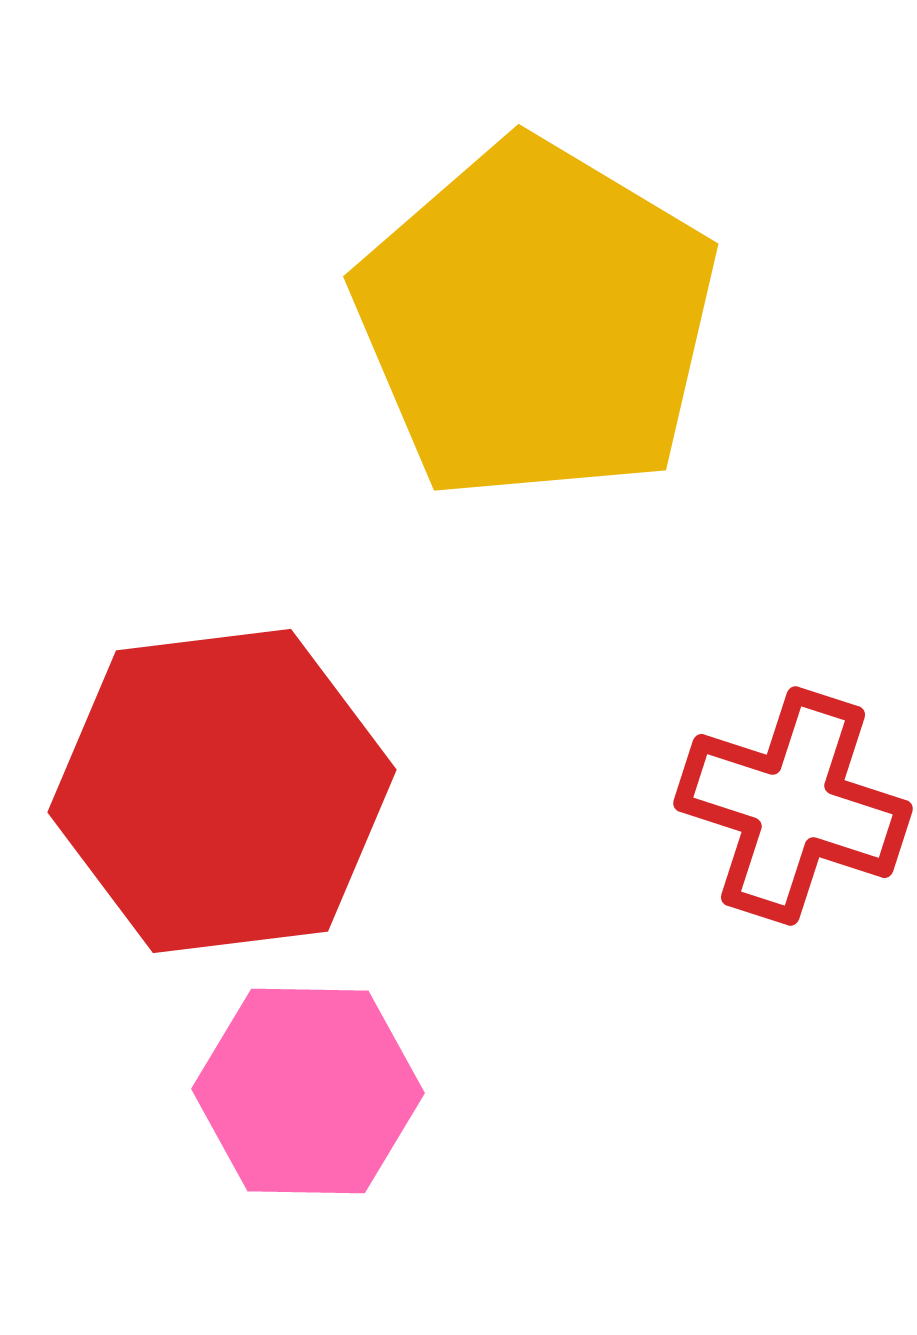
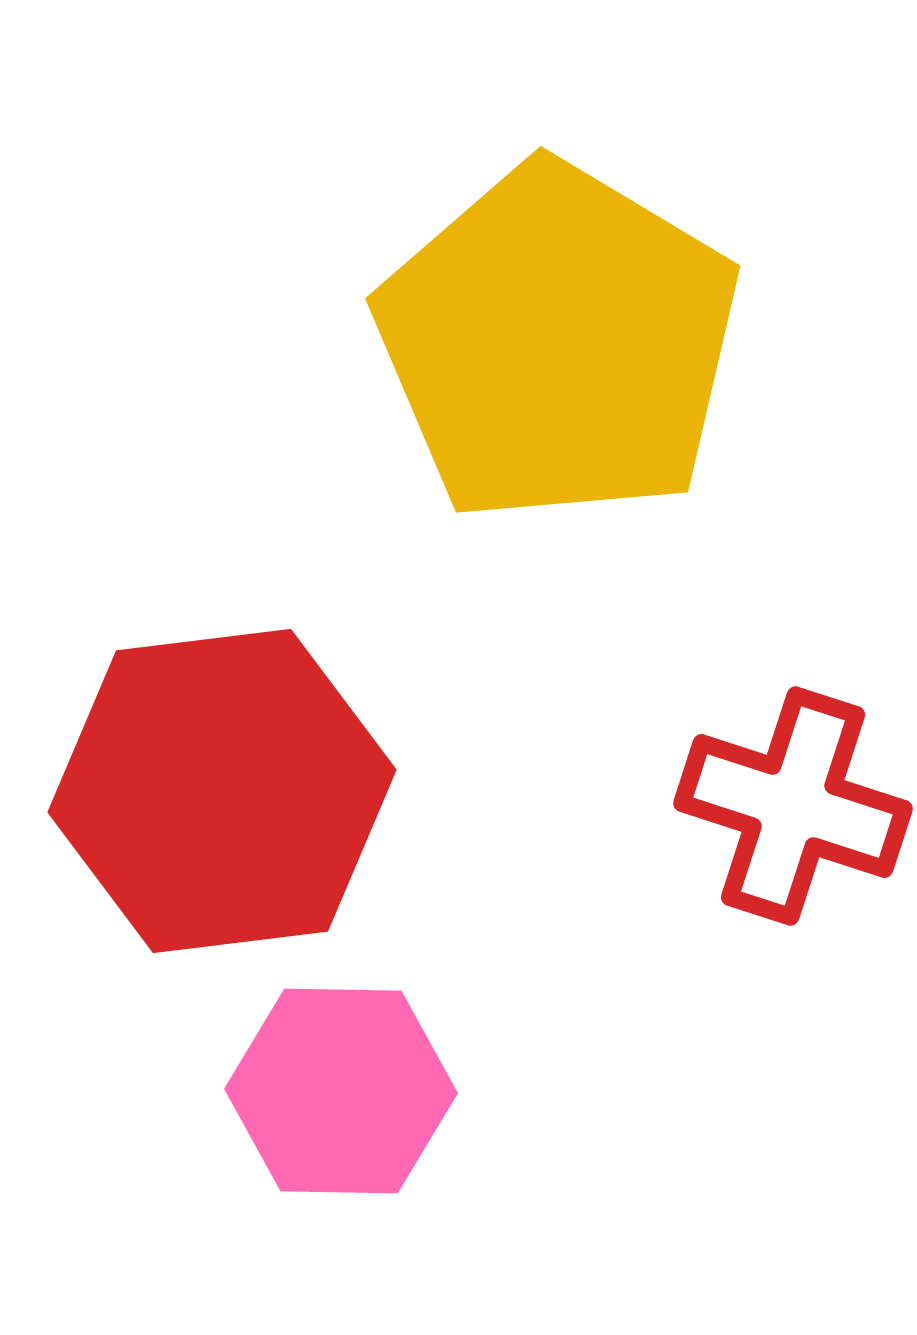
yellow pentagon: moved 22 px right, 22 px down
pink hexagon: moved 33 px right
